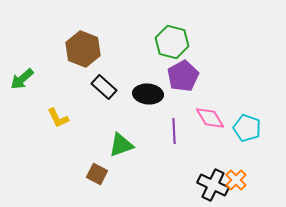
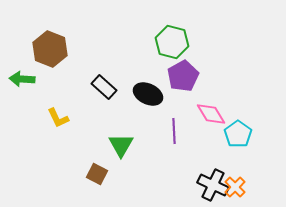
brown hexagon: moved 33 px left
green arrow: rotated 45 degrees clockwise
black ellipse: rotated 20 degrees clockwise
pink diamond: moved 1 px right, 4 px up
cyan pentagon: moved 9 px left, 6 px down; rotated 16 degrees clockwise
green triangle: rotated 40 degrees counterclockwise
orange cross: moved 1 px left, 7 px down
